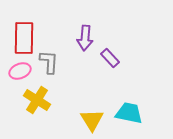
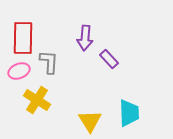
red rectangle: moved 1 px left
purple rectangle: moved 1 px left, 1 px down
pink ellipse: moved 1 px left
cyan trapezoid: rotated 76 degrees clockwise
yellow triangle: moved 2 px left, 1 px down
